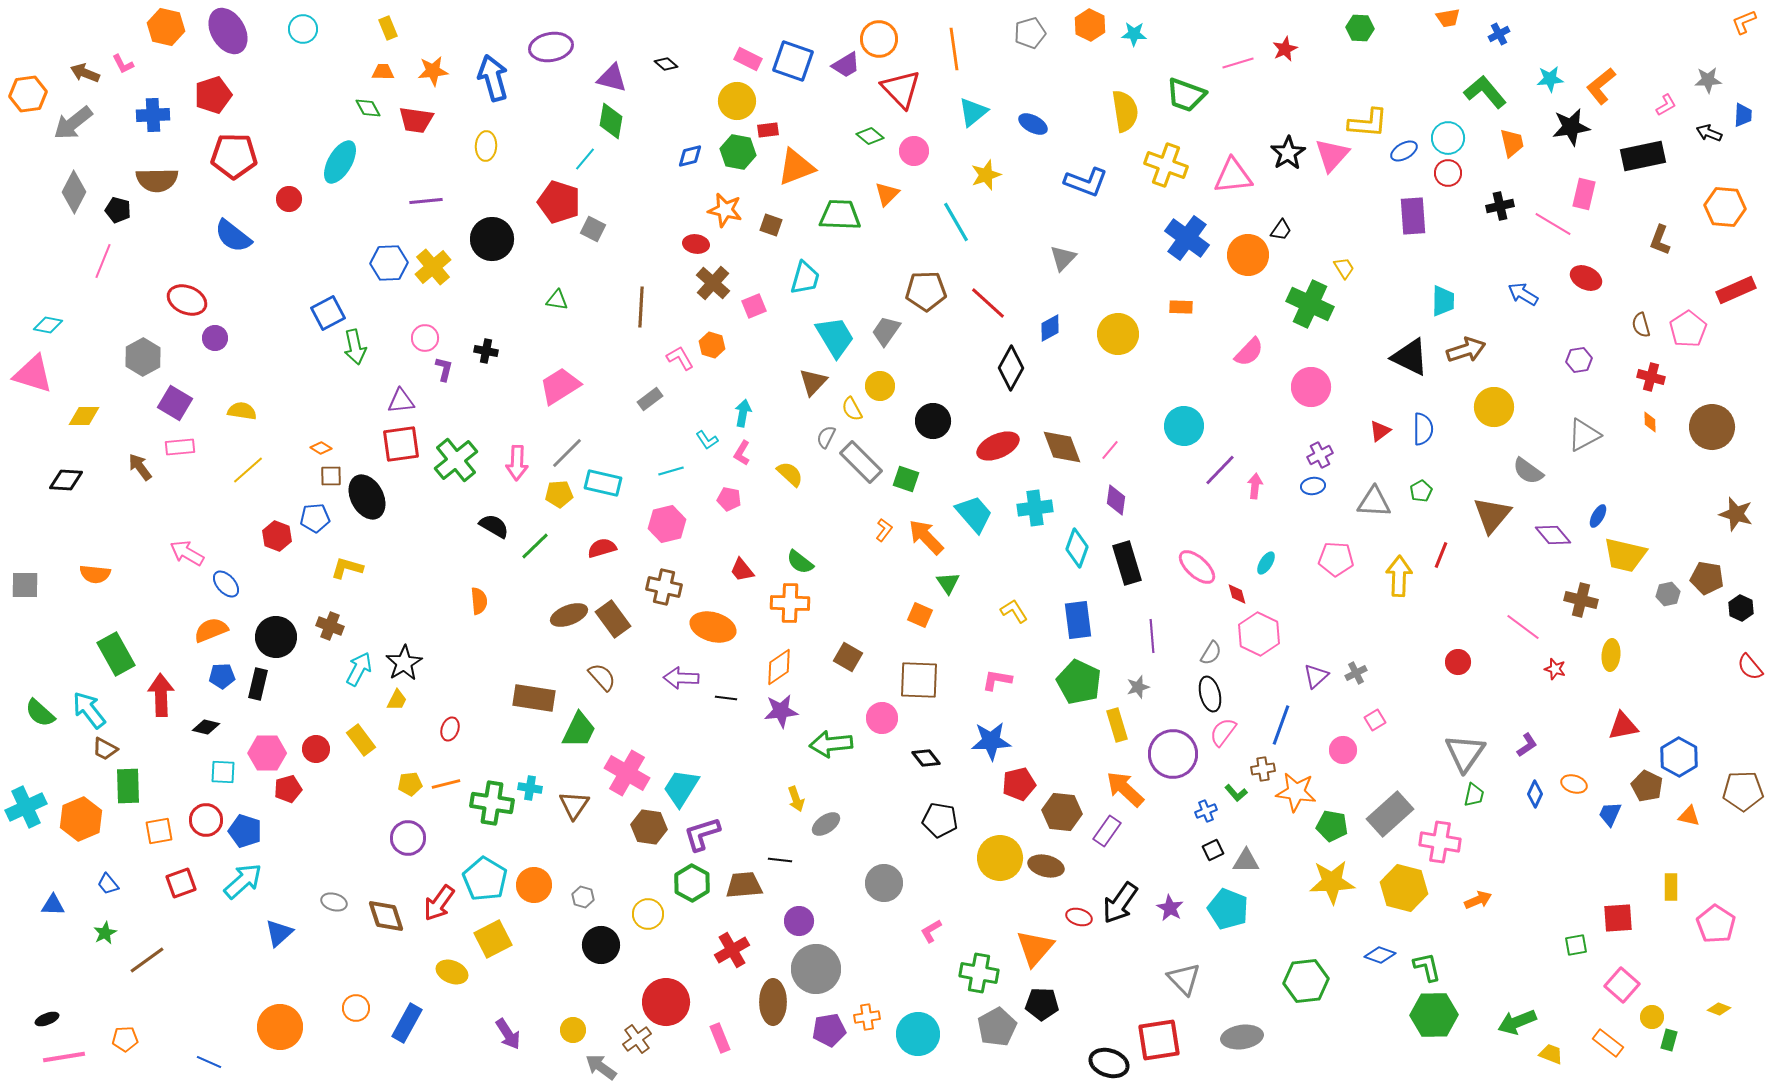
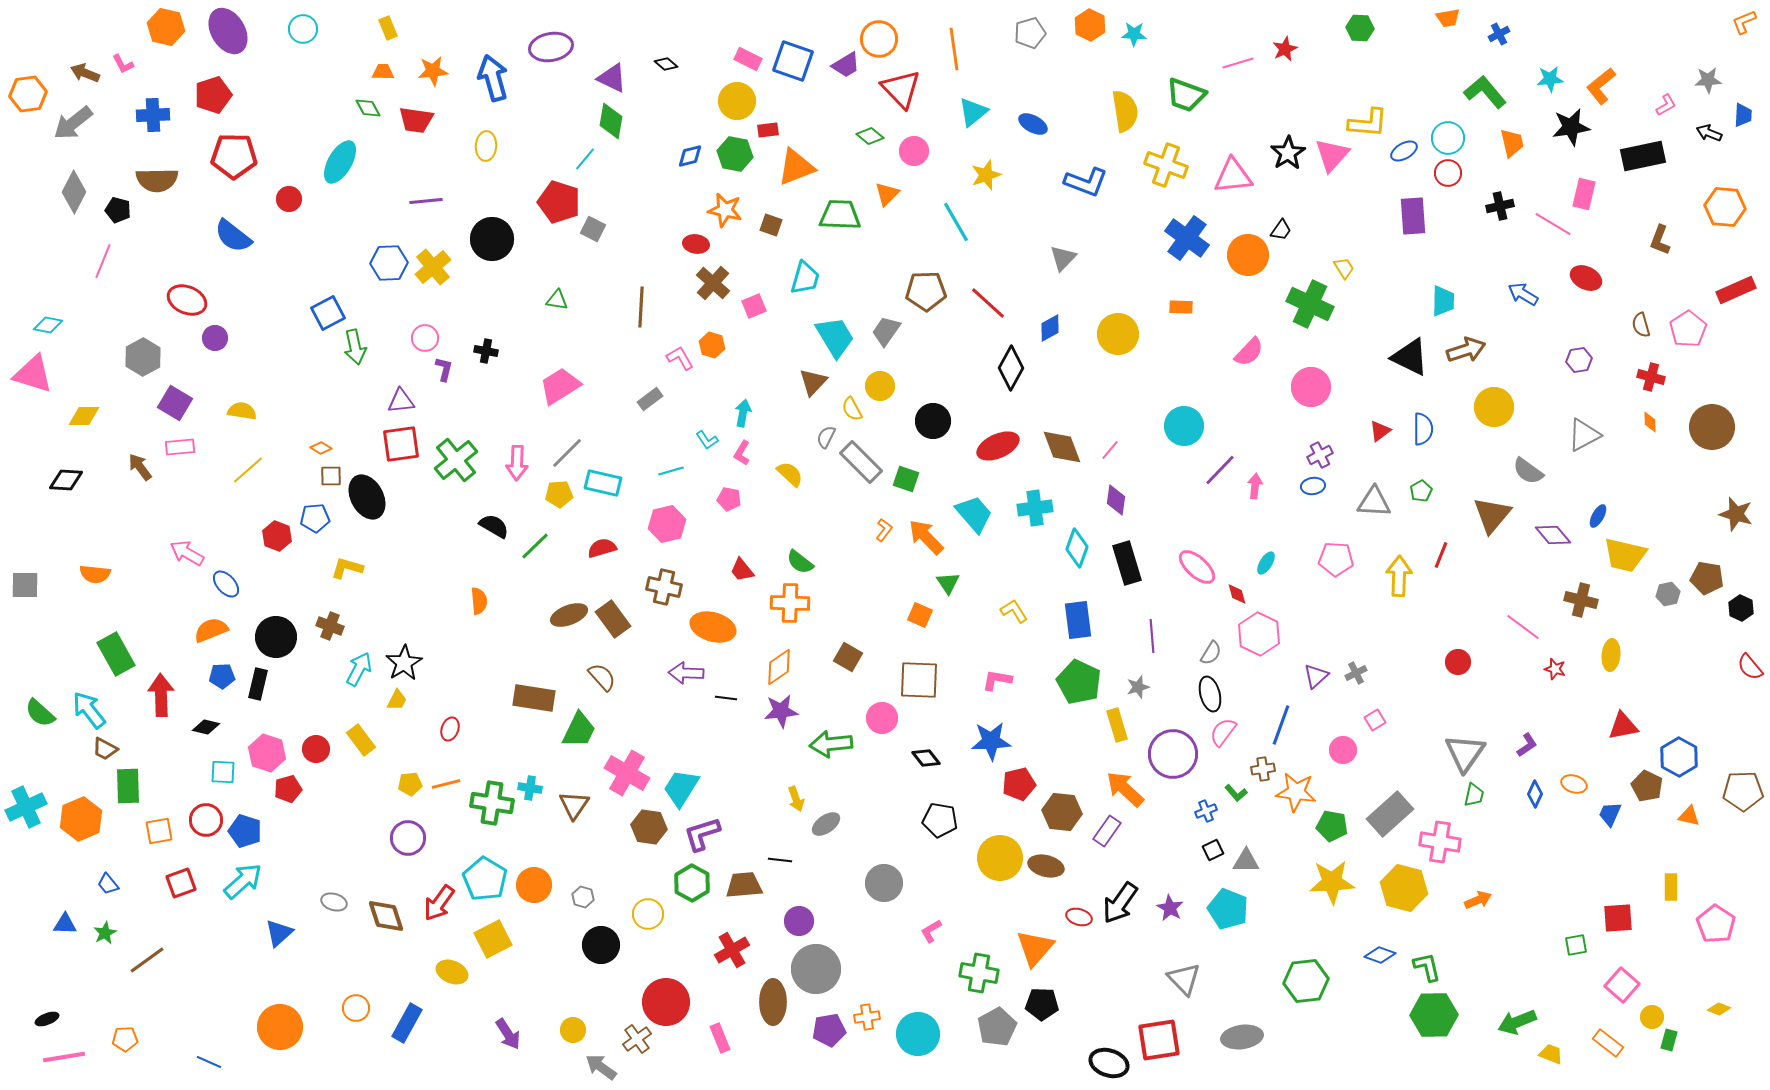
purple triangle at (612, 78): rotated 12 degrees clockwise
green hexagon at (738, 152): moved 3 px left, 2 px down
purple arrow at (681, 678): moved 5 px right, 5 px up
pink hexagon at (267, 753): rotated 18 degrees clockwise
blue triangle at (53, 905): moved 12 px right, 19 px down
